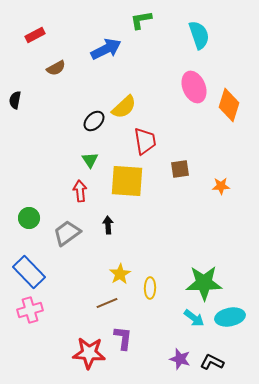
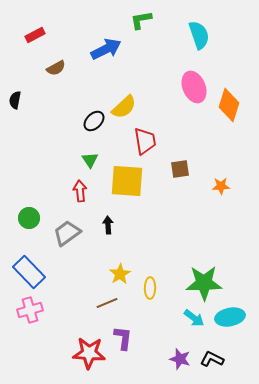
black L-shape: moved 3 px up
